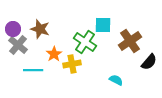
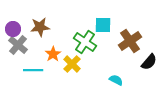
brown star: moved 2 px up; rotated 24 degrees counterclockwise
orange star: moved 1 px left
yellow cross: rotated 36 degrees counterclockwise
